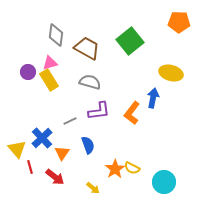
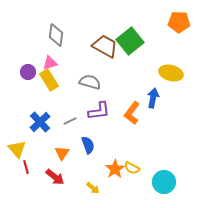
brown trapezoid: moved 18 px right, 2 px up
blue cross: moved 2 px left, 16 px up
red line: moved 4 px left
